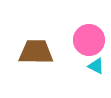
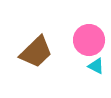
brown trapezoid: rotated 135 degrees clockwise
